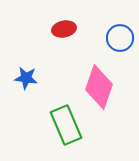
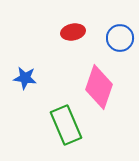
red ellipse: moved 9 px right, 3 px down
blue star: moved 1 px left
